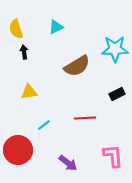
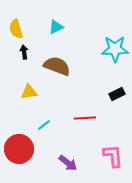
brown semicircle: moved 20 px left; rotated 128 degrees counterclockwise
red circle: moved 1 px right, 1 px up
